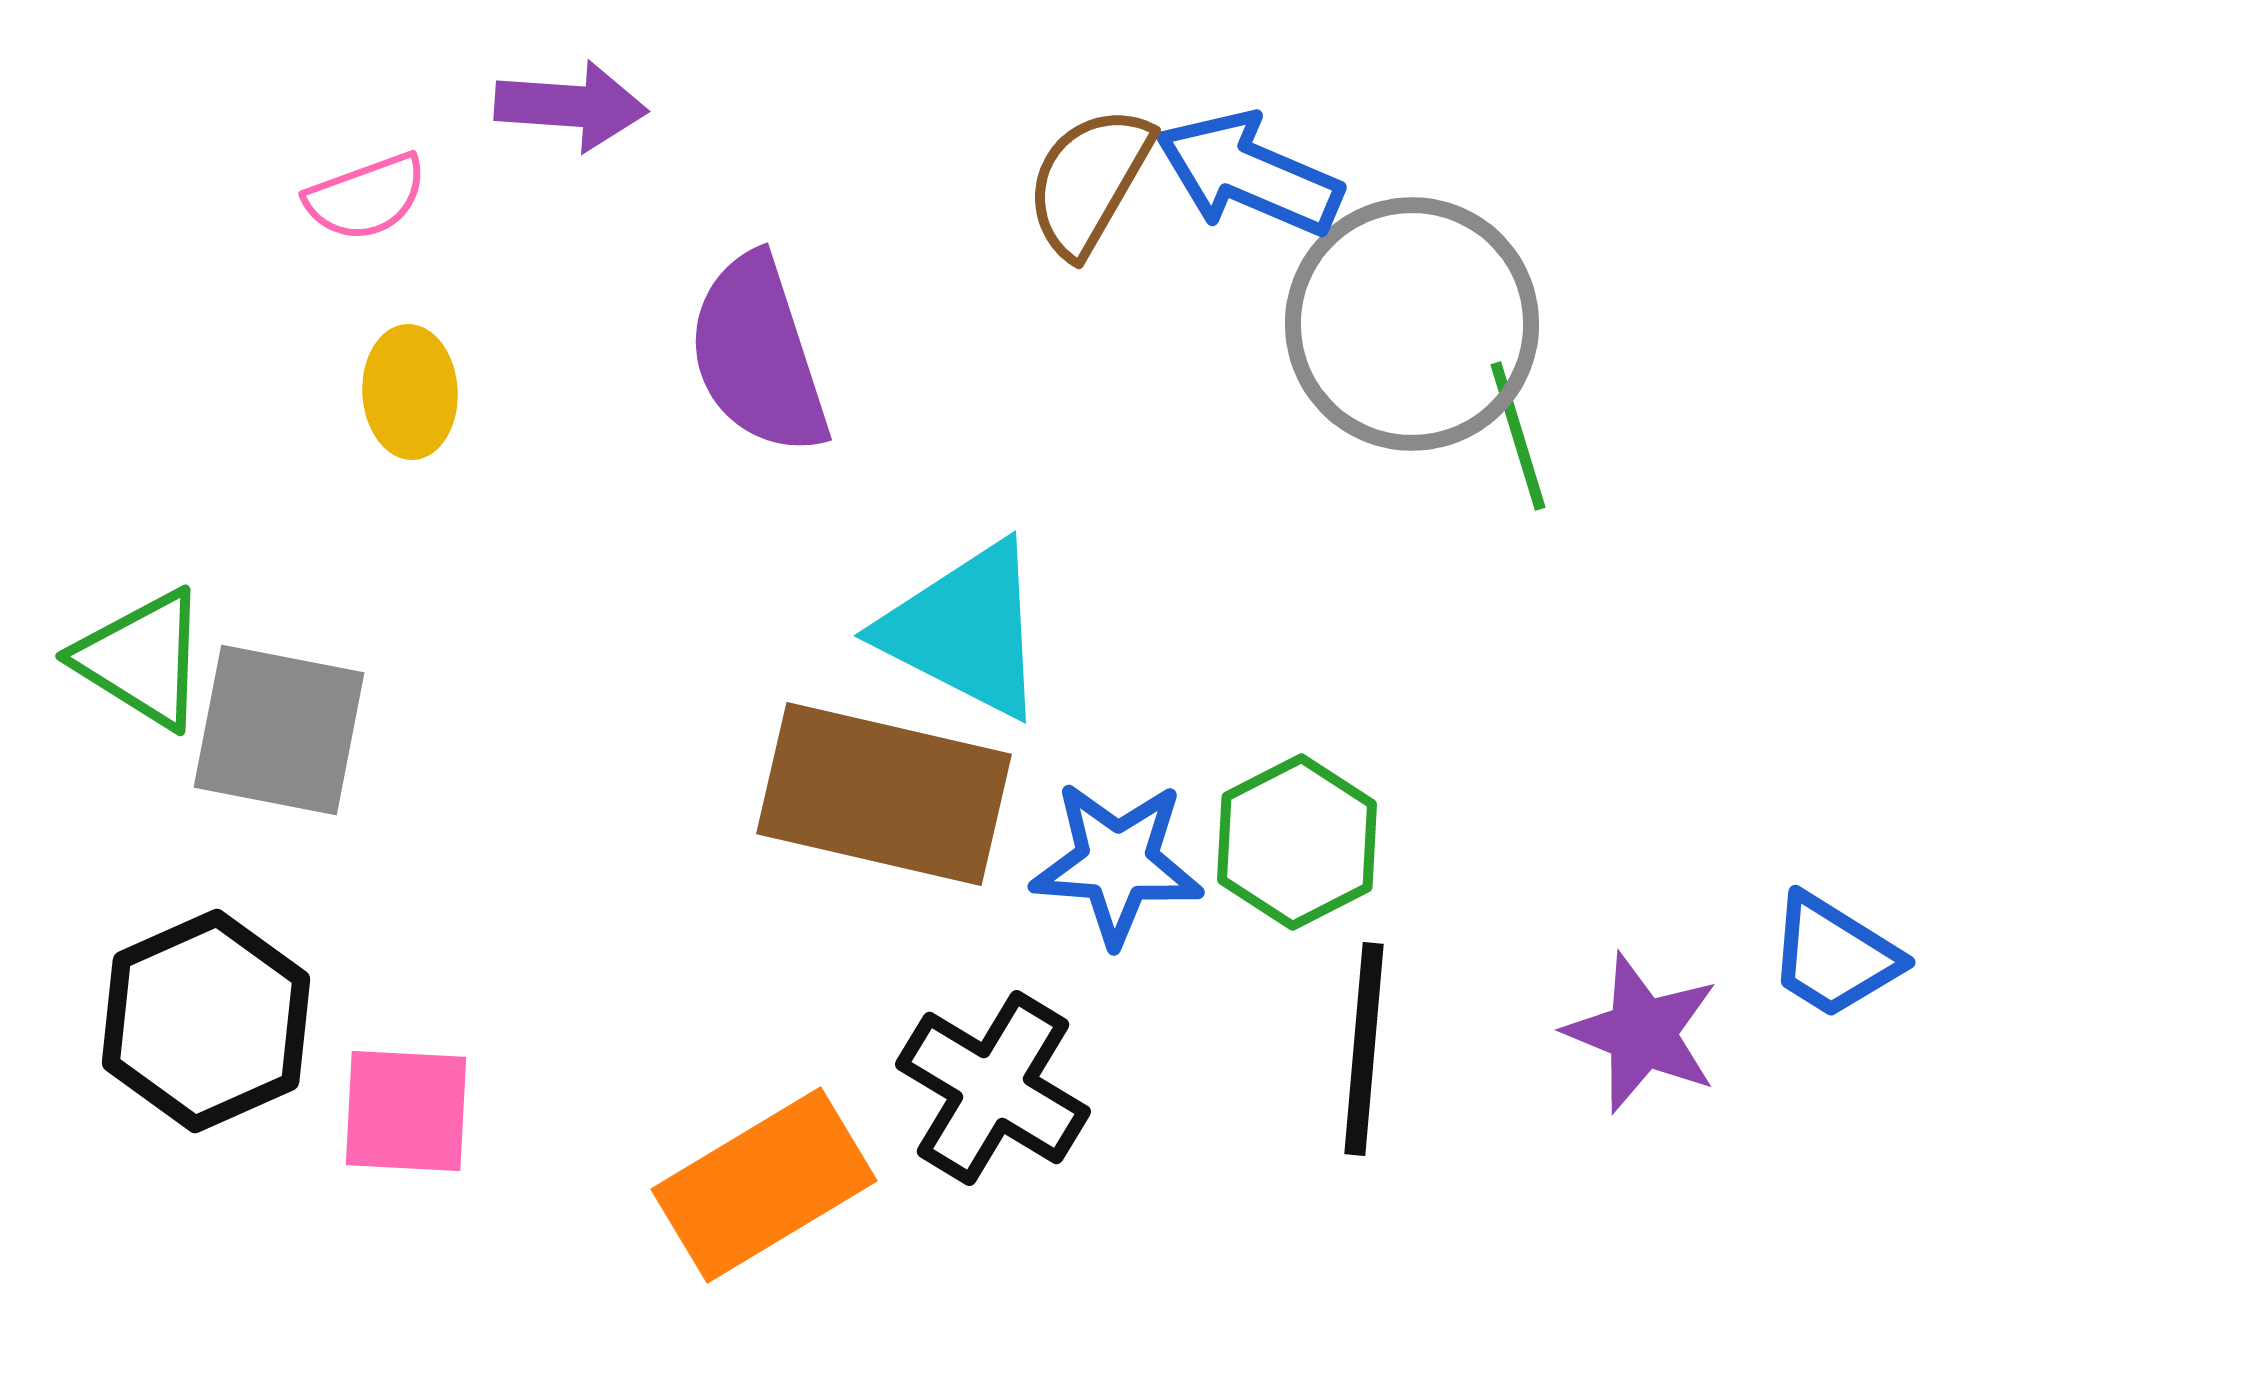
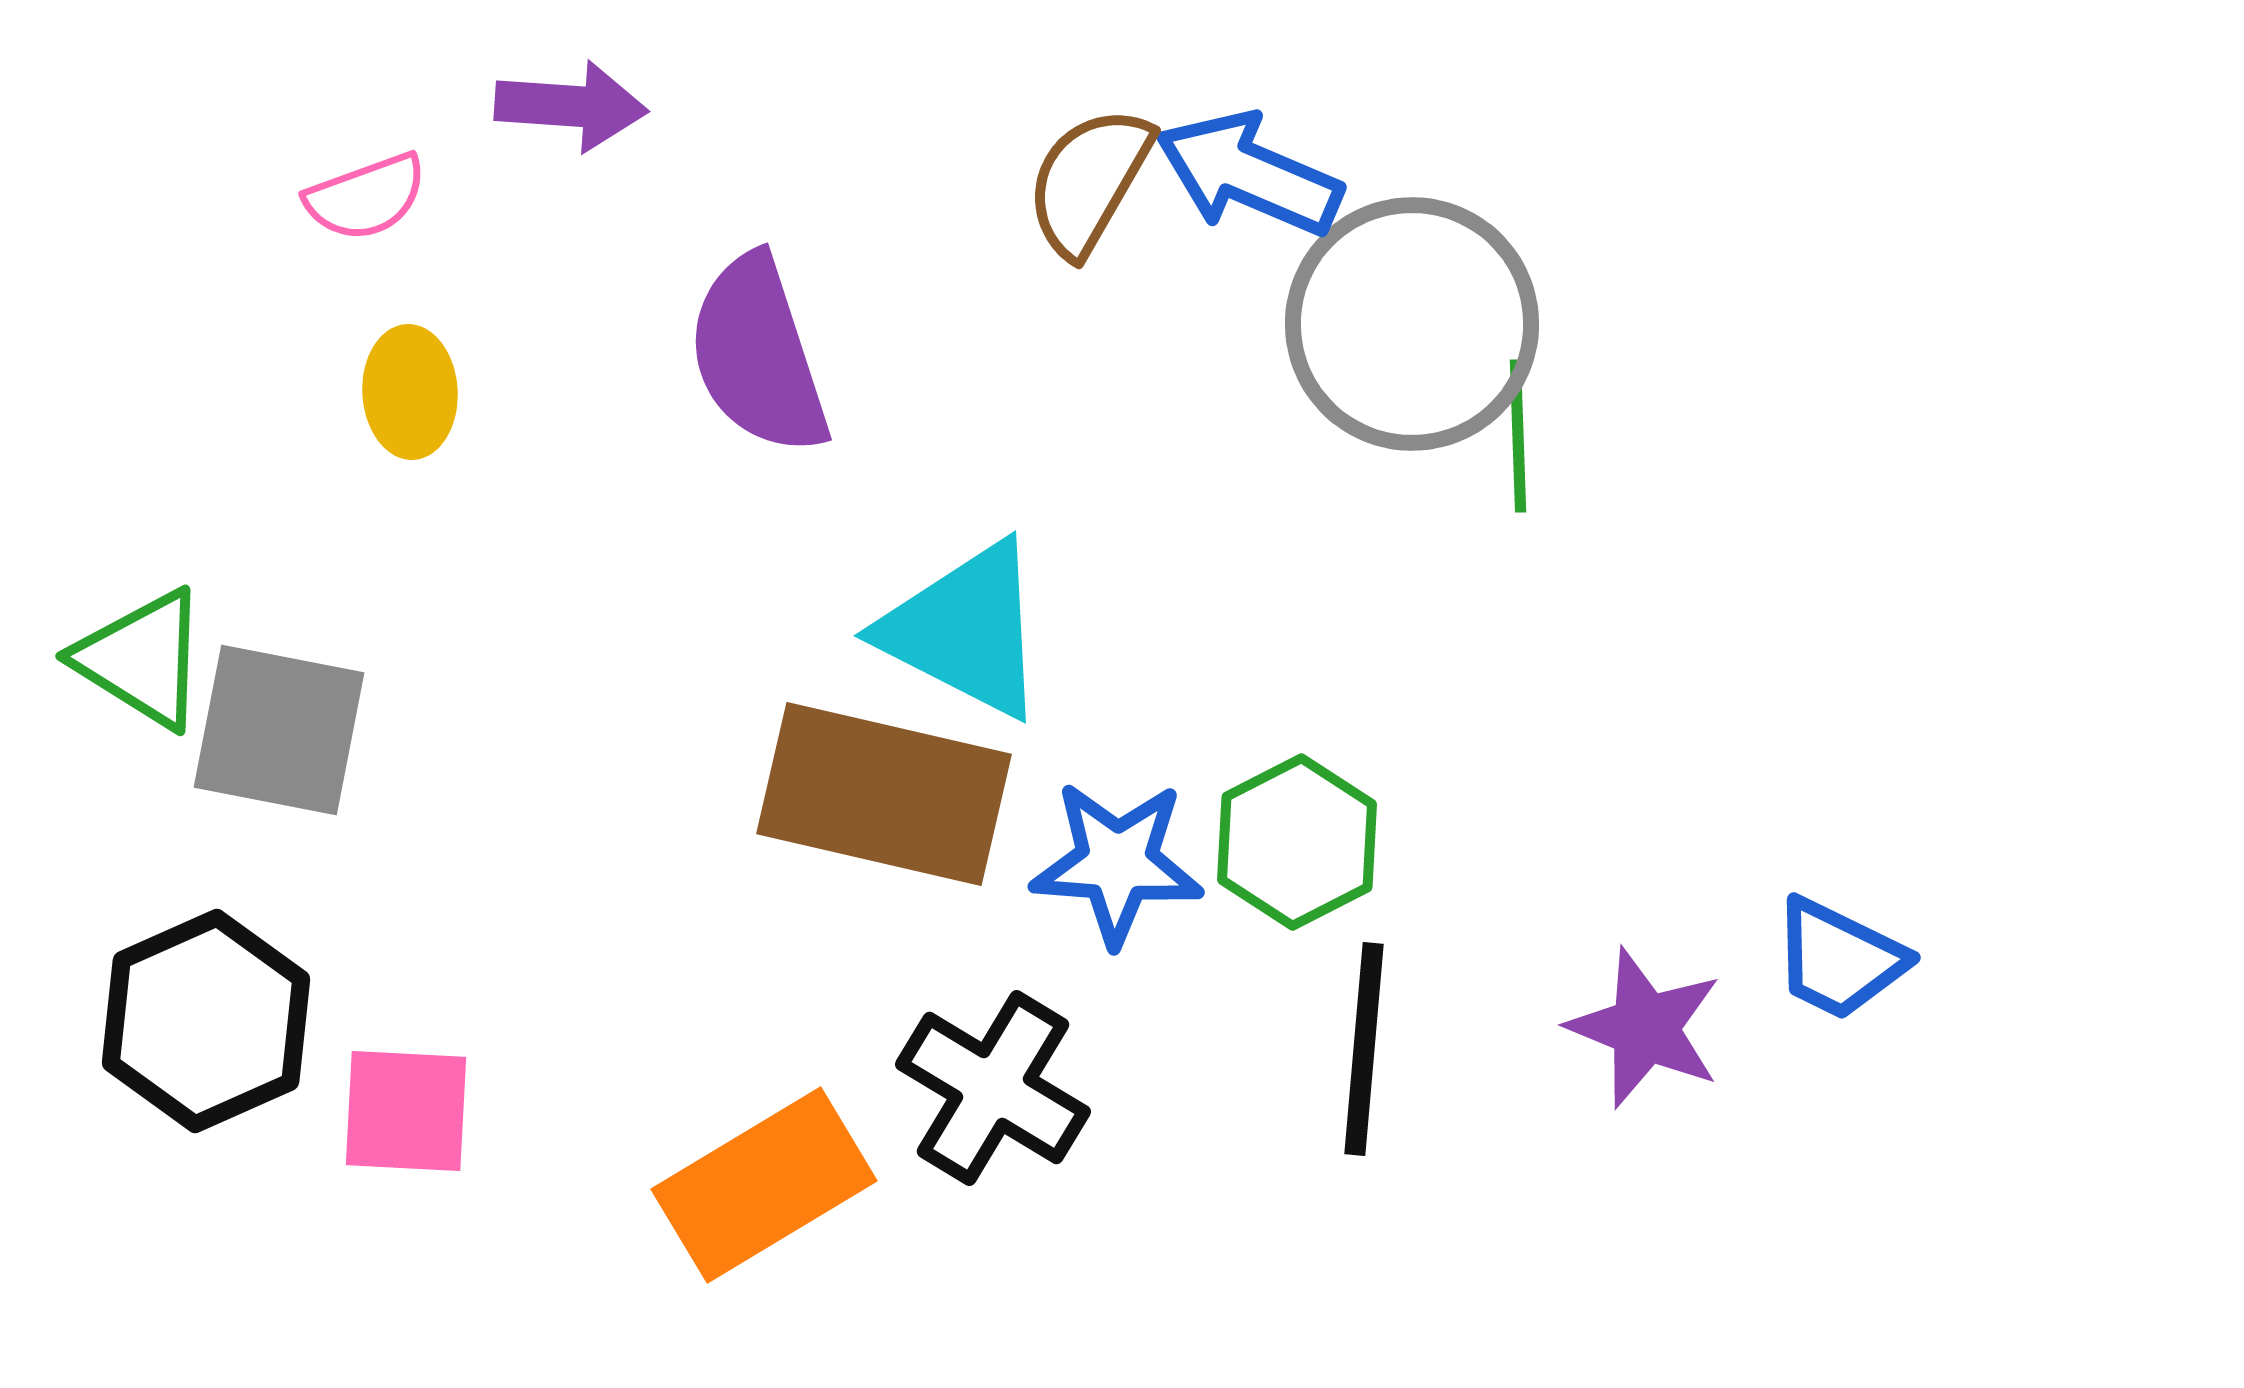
green line: rotated 15 degrees clockwise
blue trapezoid: moved 5 px right, 3 px down; rotated 6 degrees counterclockwise
purple star: moved 3 px right, 5 px up
